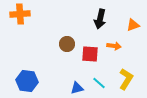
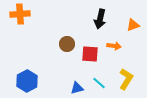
blue hexagon: rotated 25 degrees clockwise
